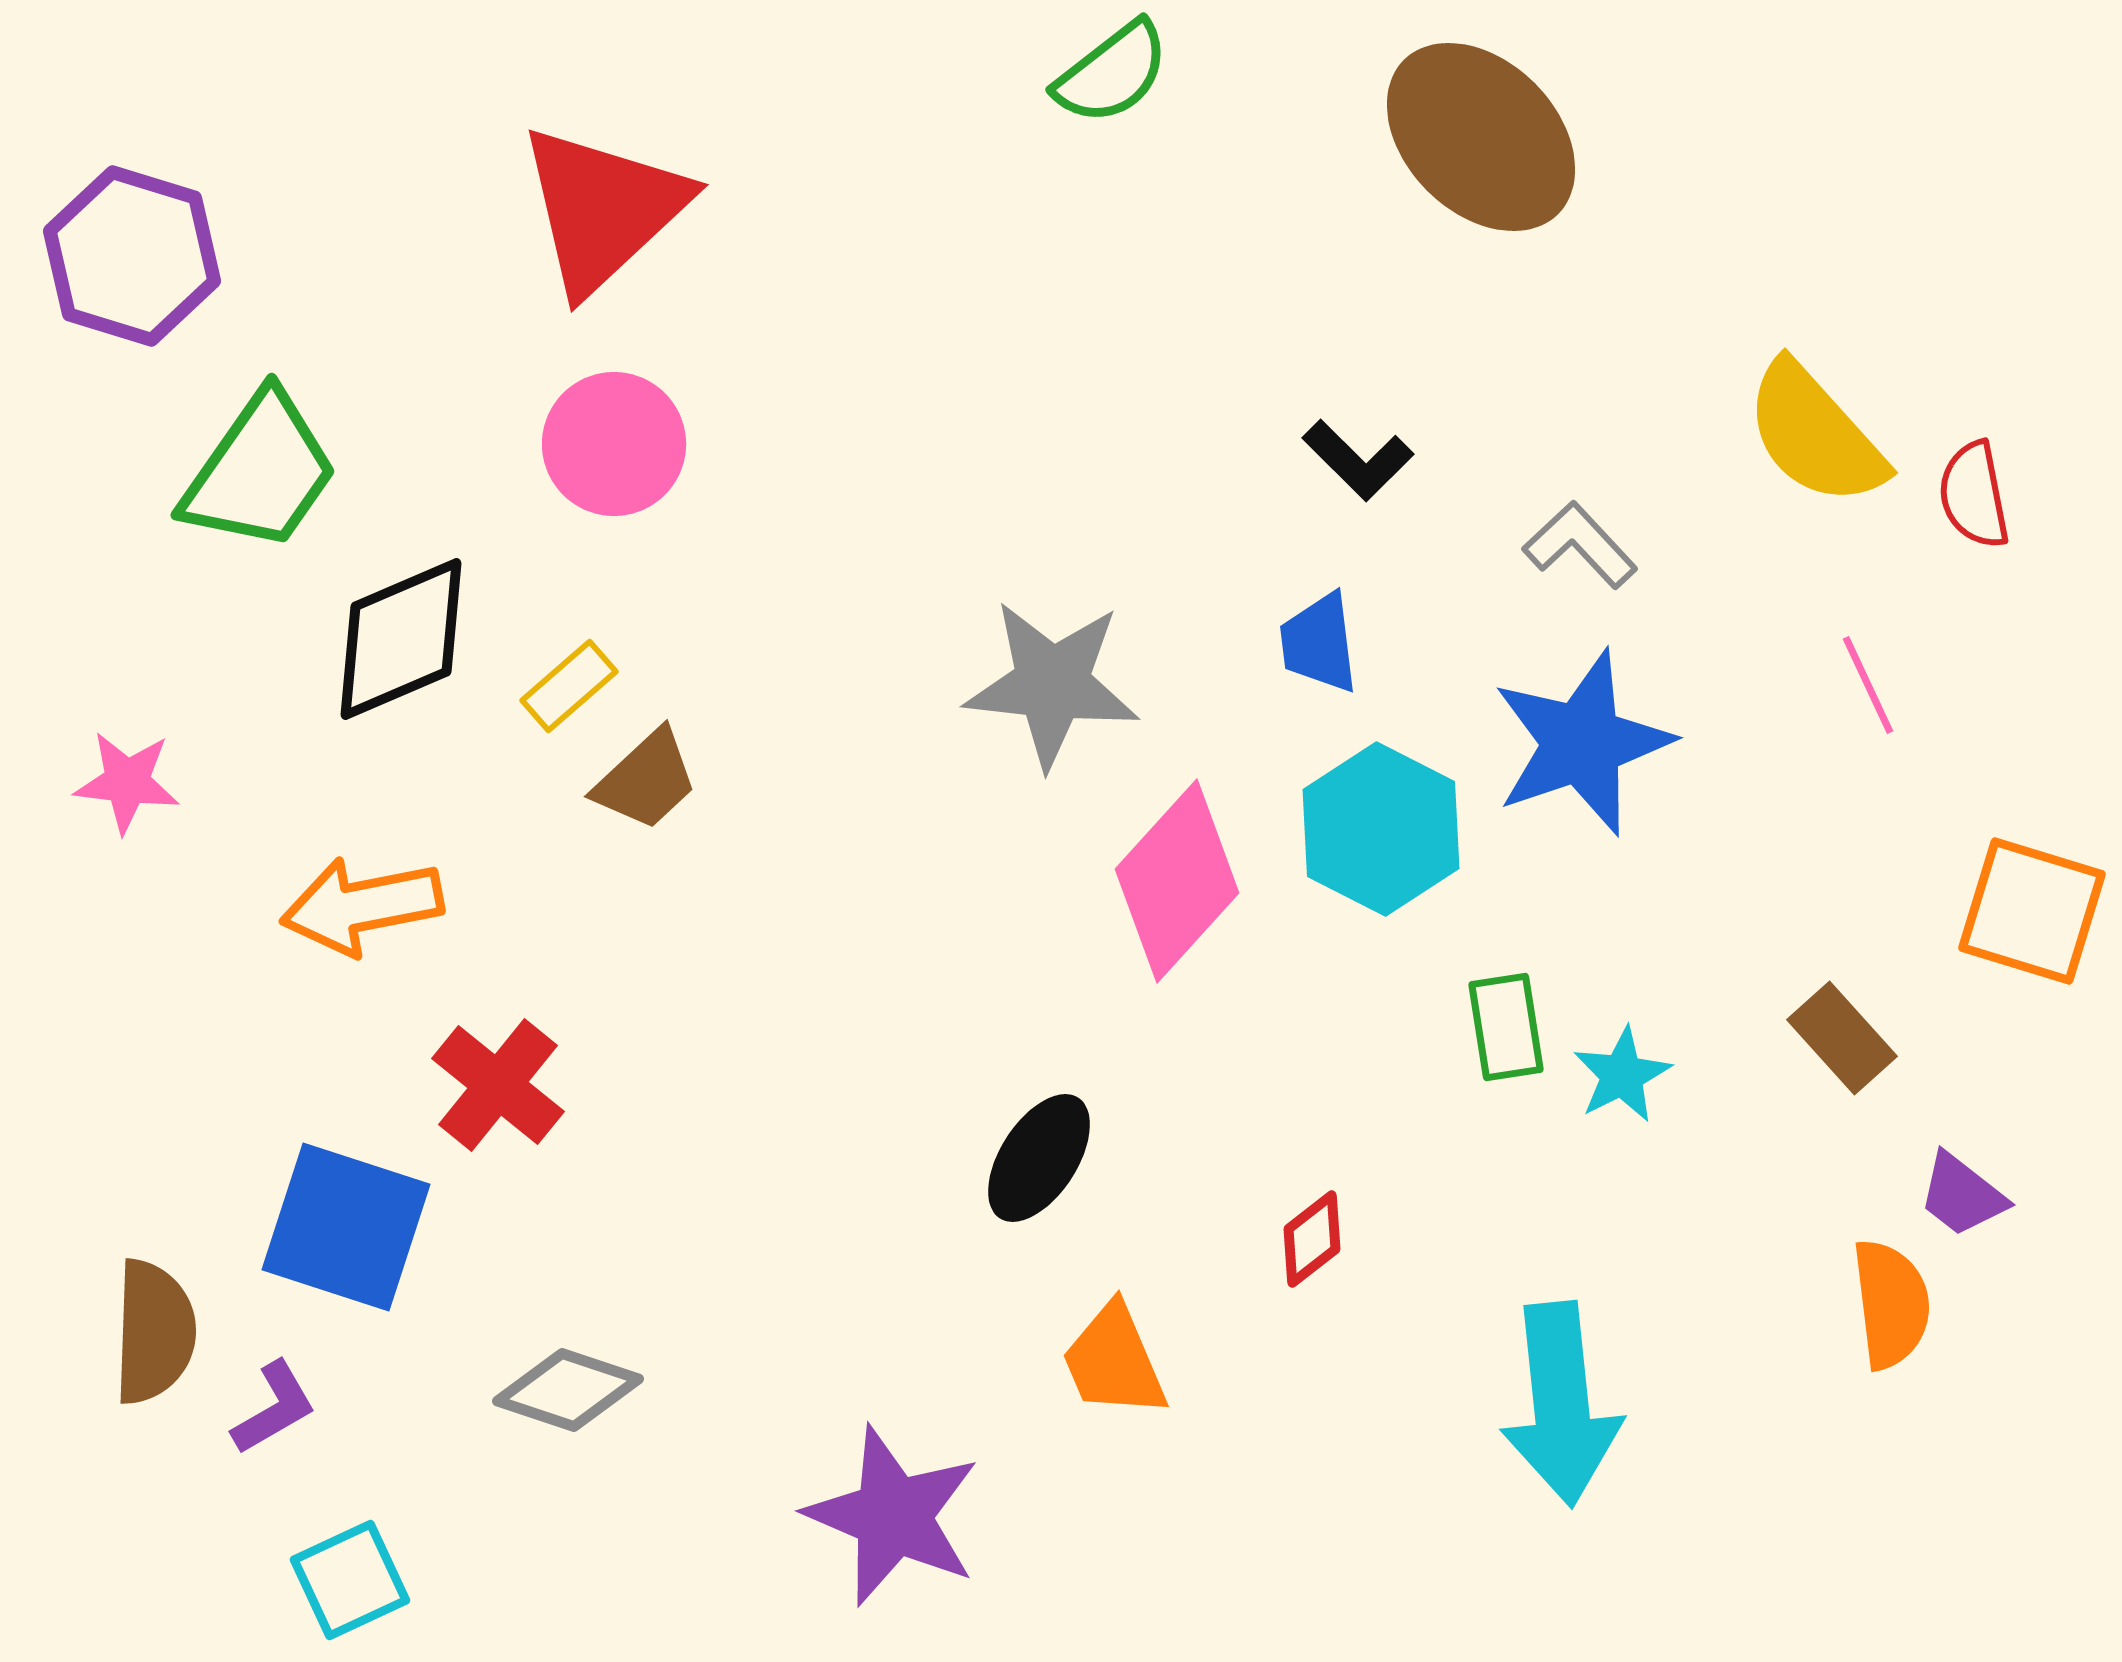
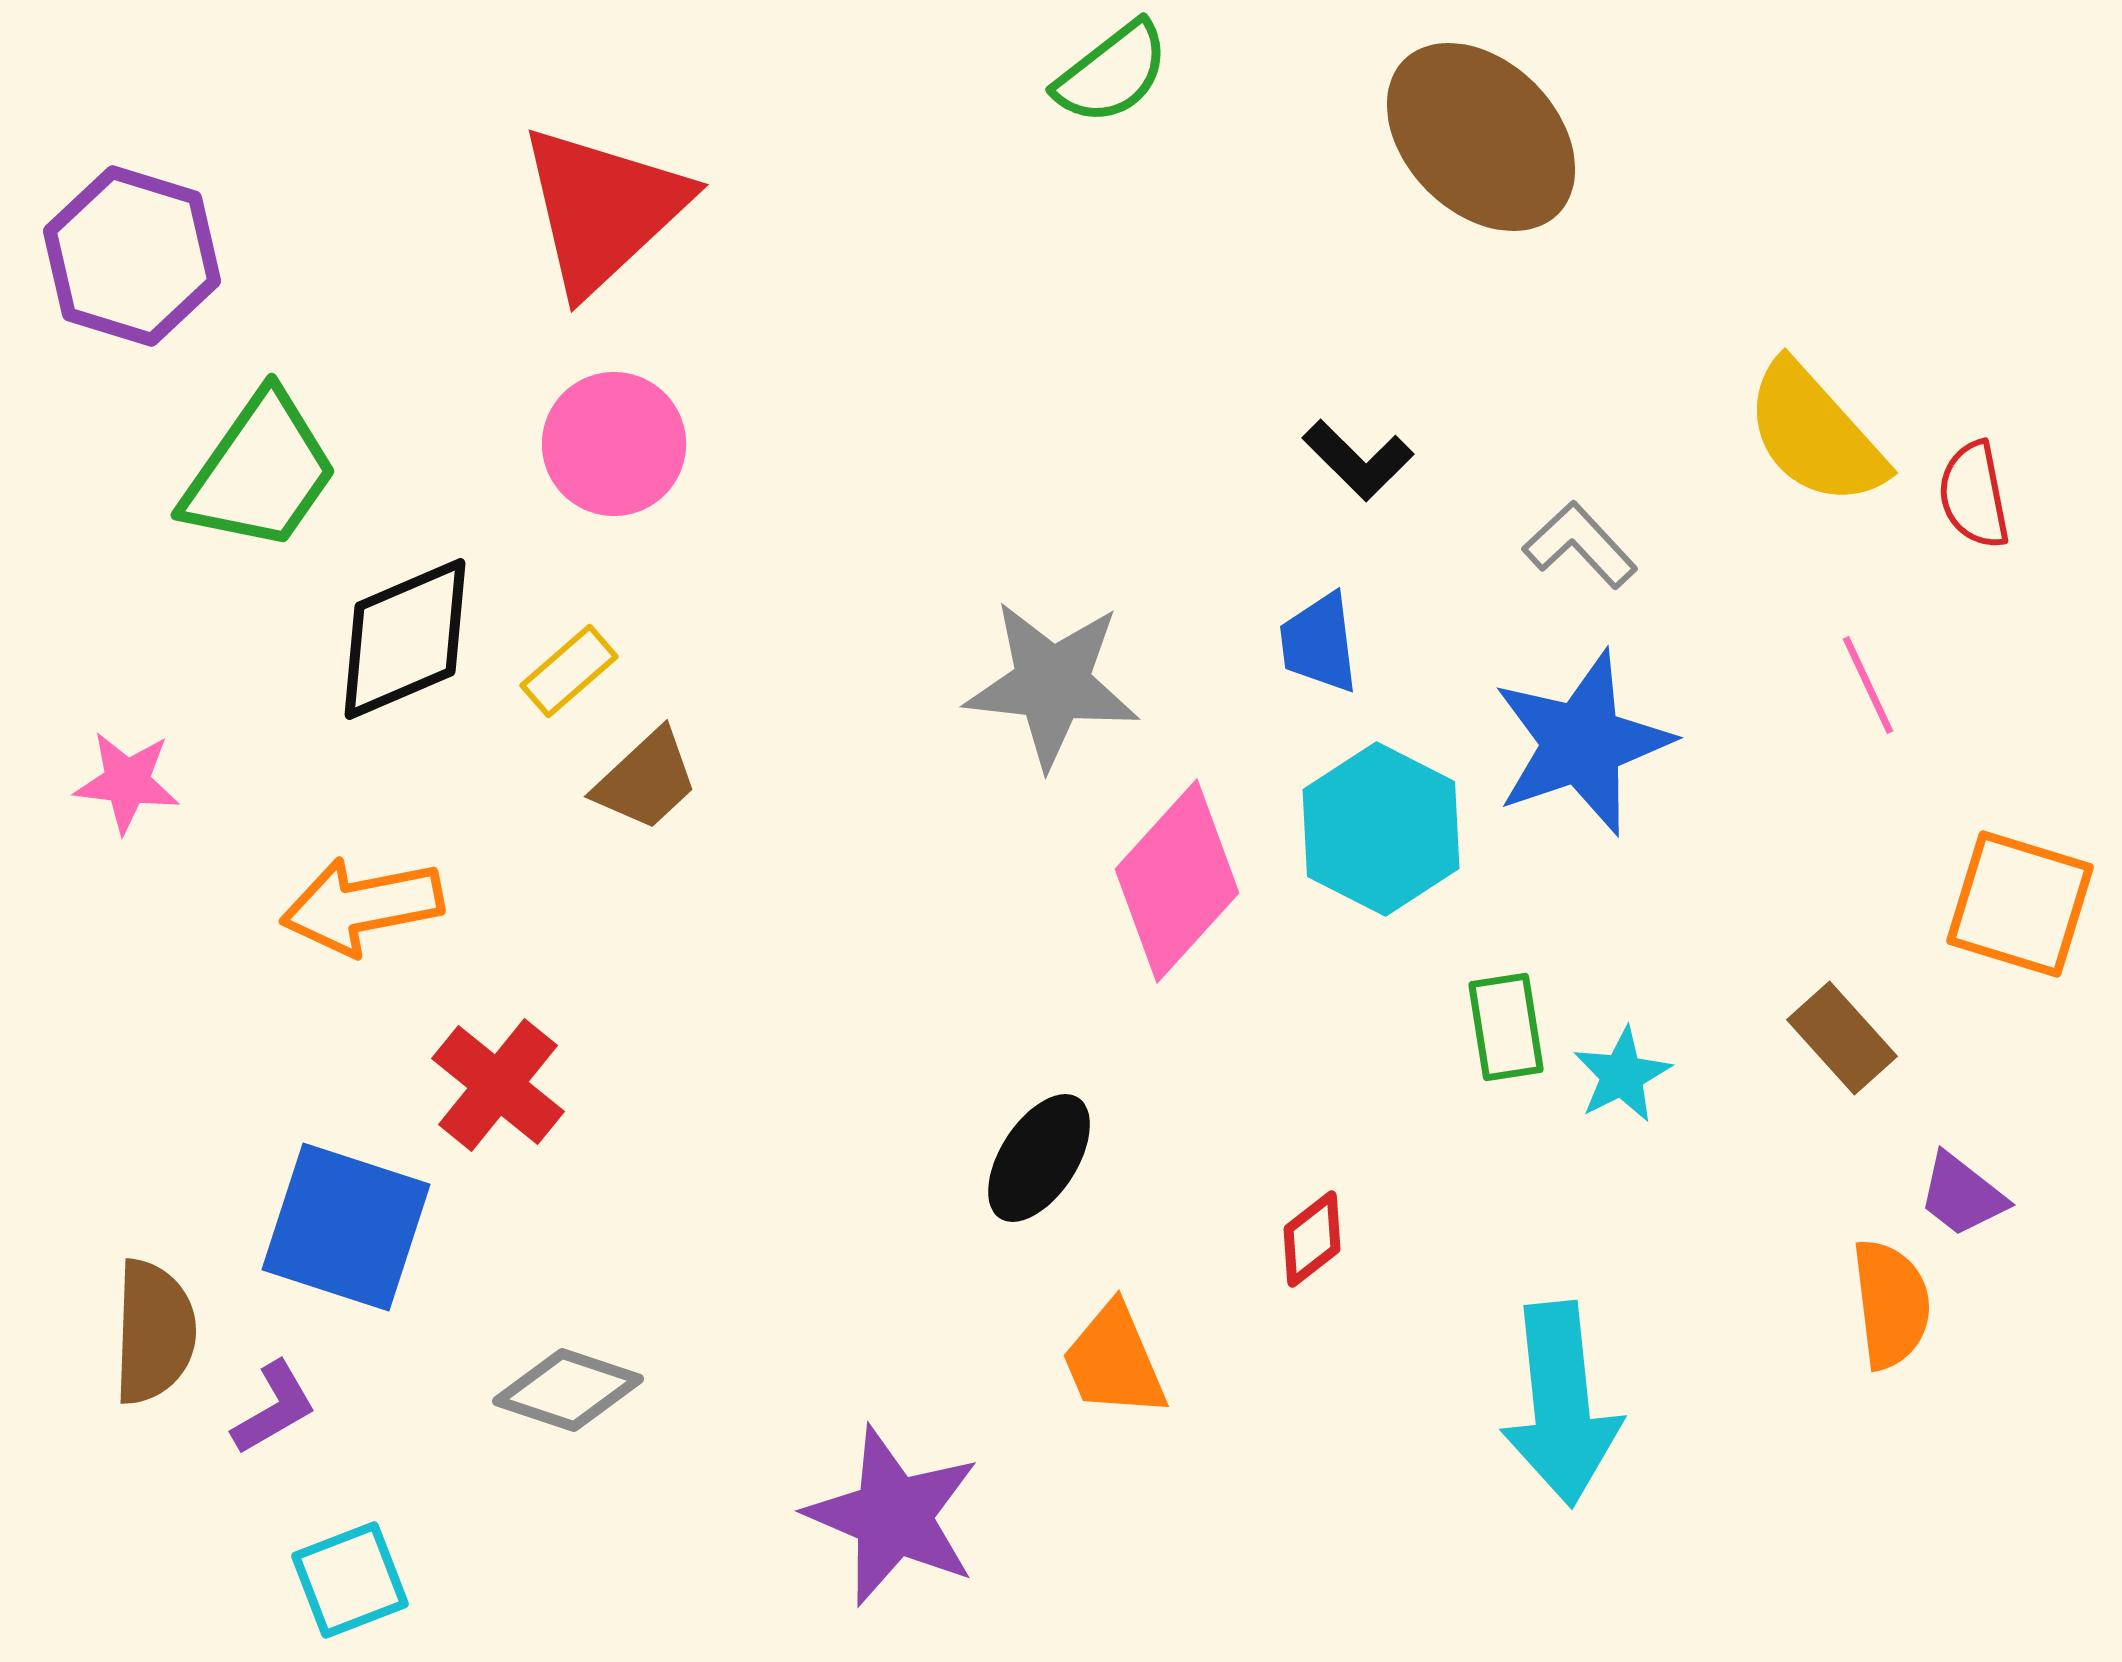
black diamond: moved 4 px right
yellow rectangle: moved 15 px up
orange square: moved 12 px left, 7 px up
cyan square: rotated 4 degrees clockwise
